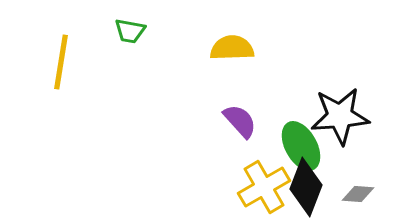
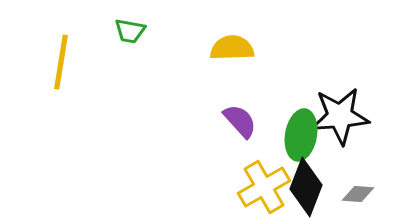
green ellipse: moved 11 px up; rotated 39 degrees clockwise
